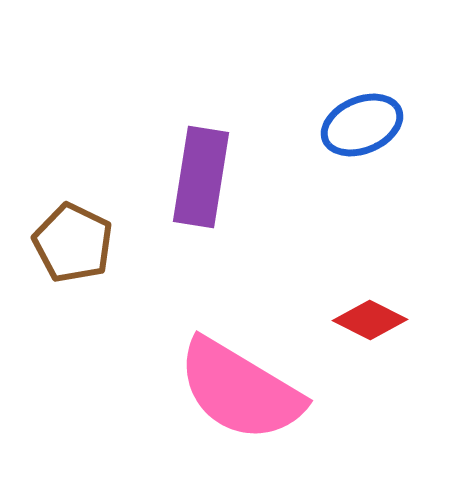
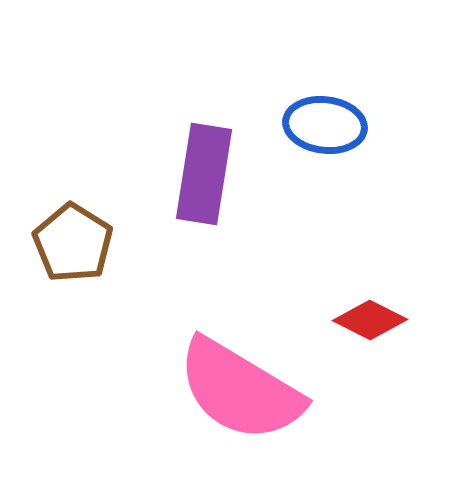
blue ellipse: moved 37 px left; rotated 30 degrees clockwise
purple rectangle: moved 3 px right, 3 px up
brown pentagon: rotated 6 degrees clockwise
